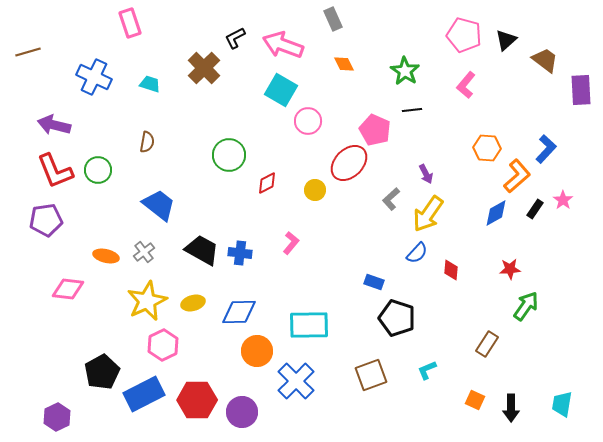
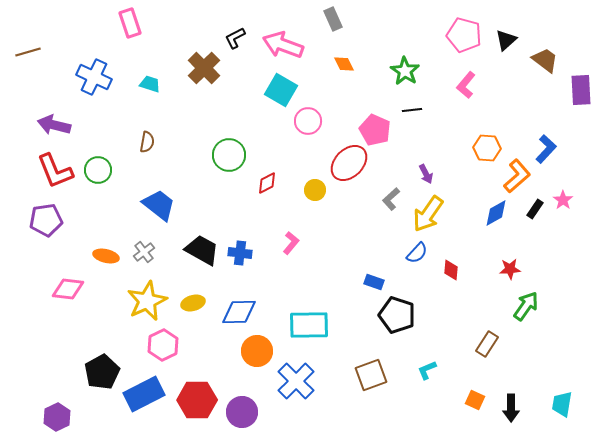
black pentagon at (397, 318): moved 3 px up
